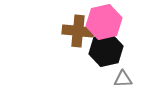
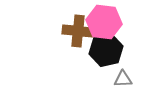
pink hexagon: rotated 20 degrees clockwise
